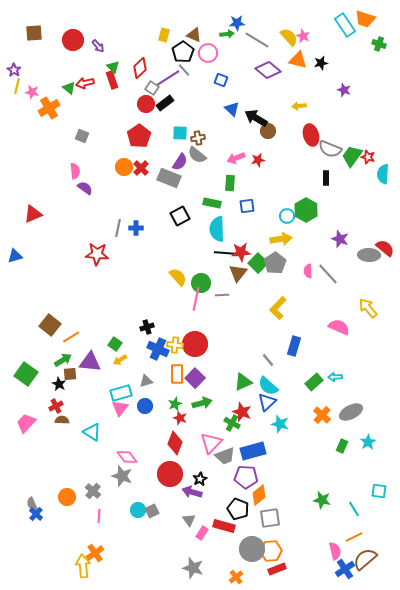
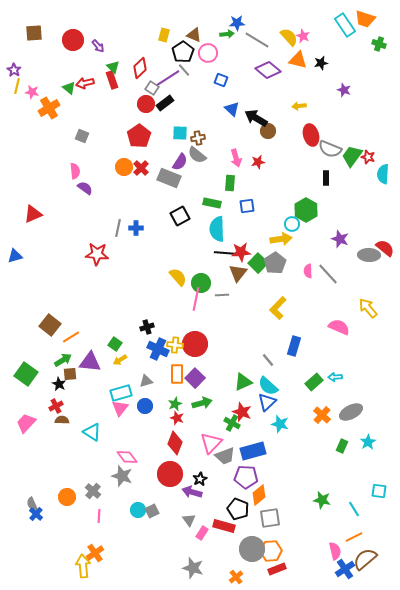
pink arrow at (236, 158): rotated 84 degrees counterclockwise
red star at (258, 160): moved 2 px down
cyan circle at (287, 216): moved 5 px right, 8 px down
red star at (180, 418): moved 3 px left
